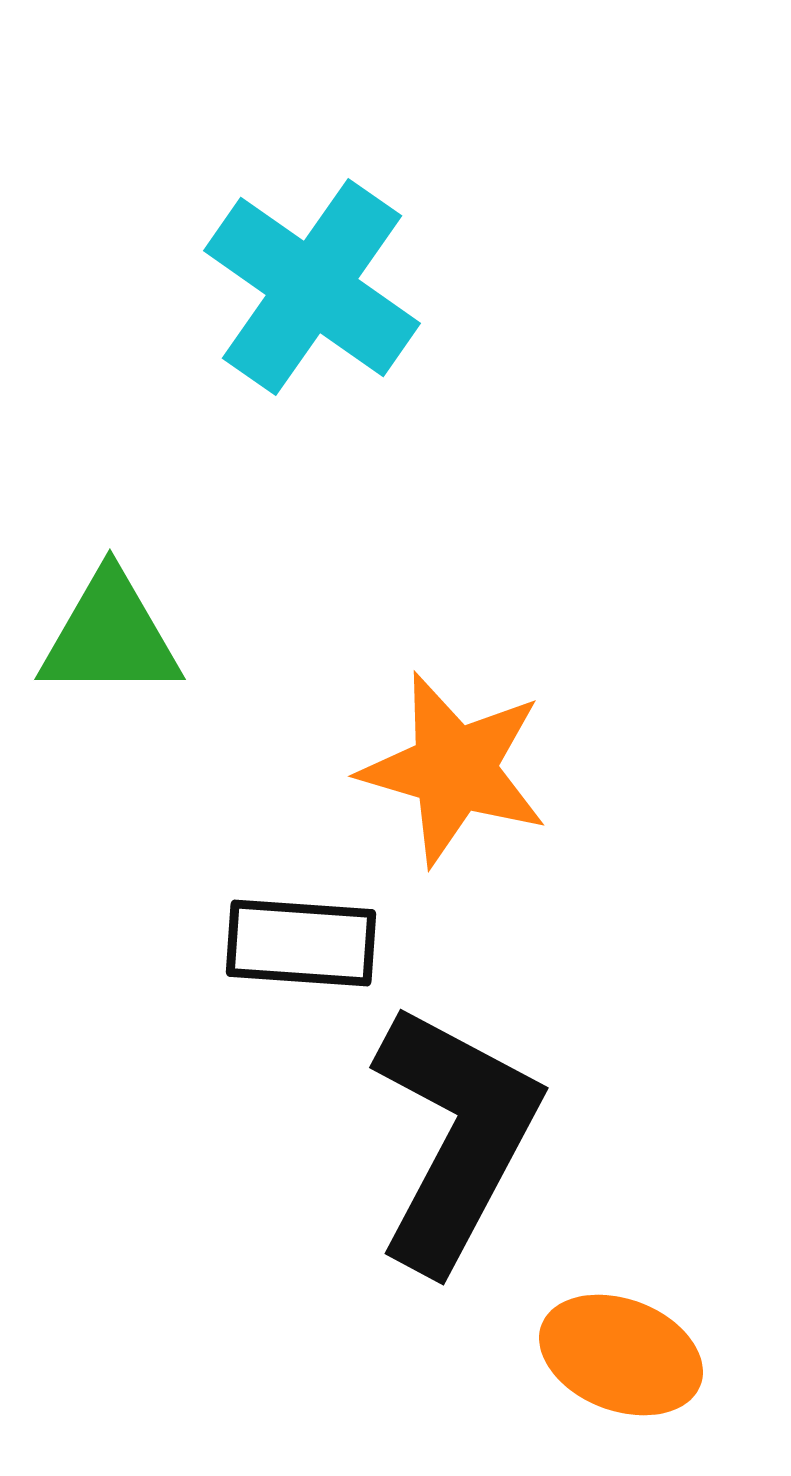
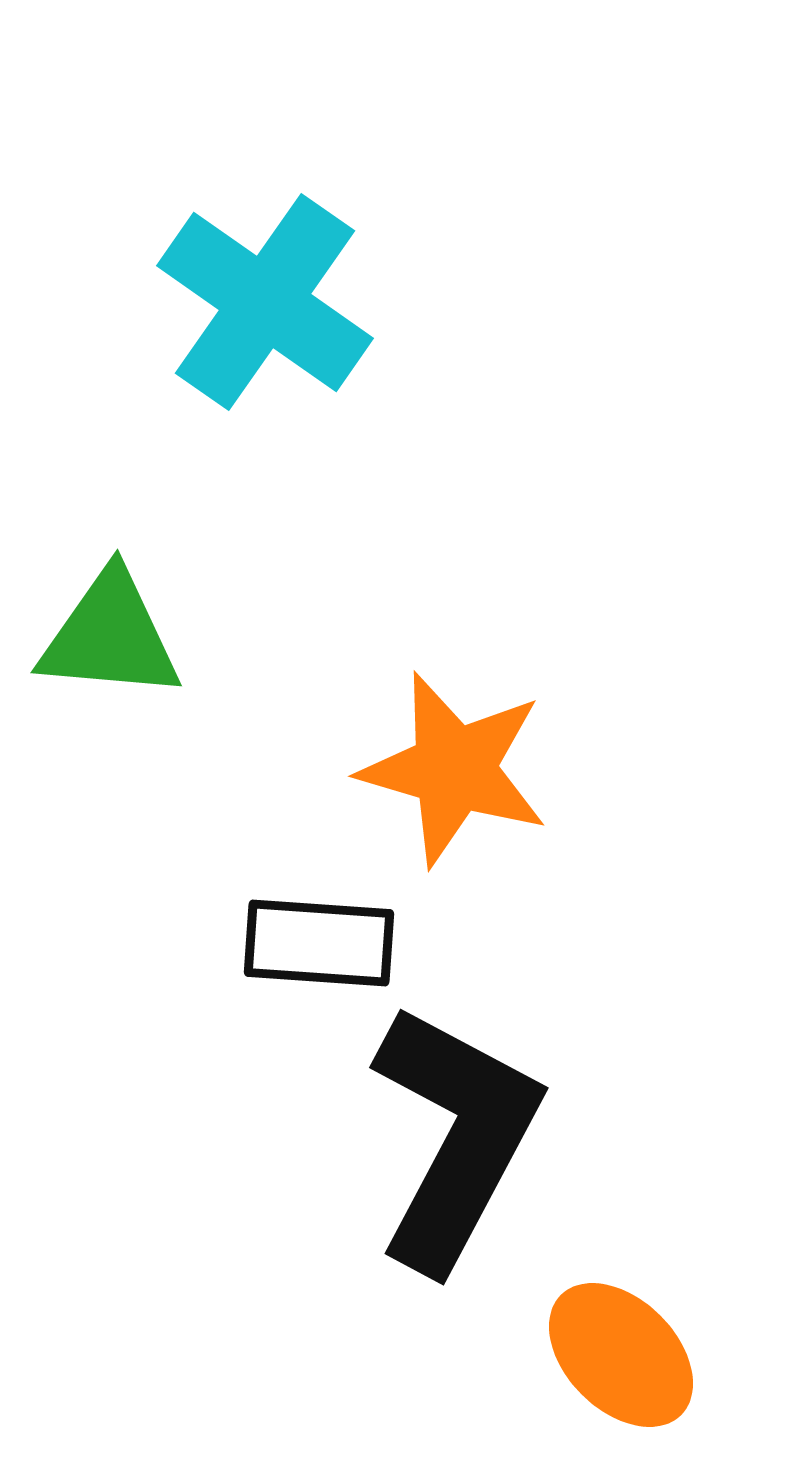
cyan cross: moved 47 px left, 15 px down
green triangle: rotated 5 degrees clockwise
black rectangle: moved 18 px right
orange ellipse: rotated 24 degrees clockwise
